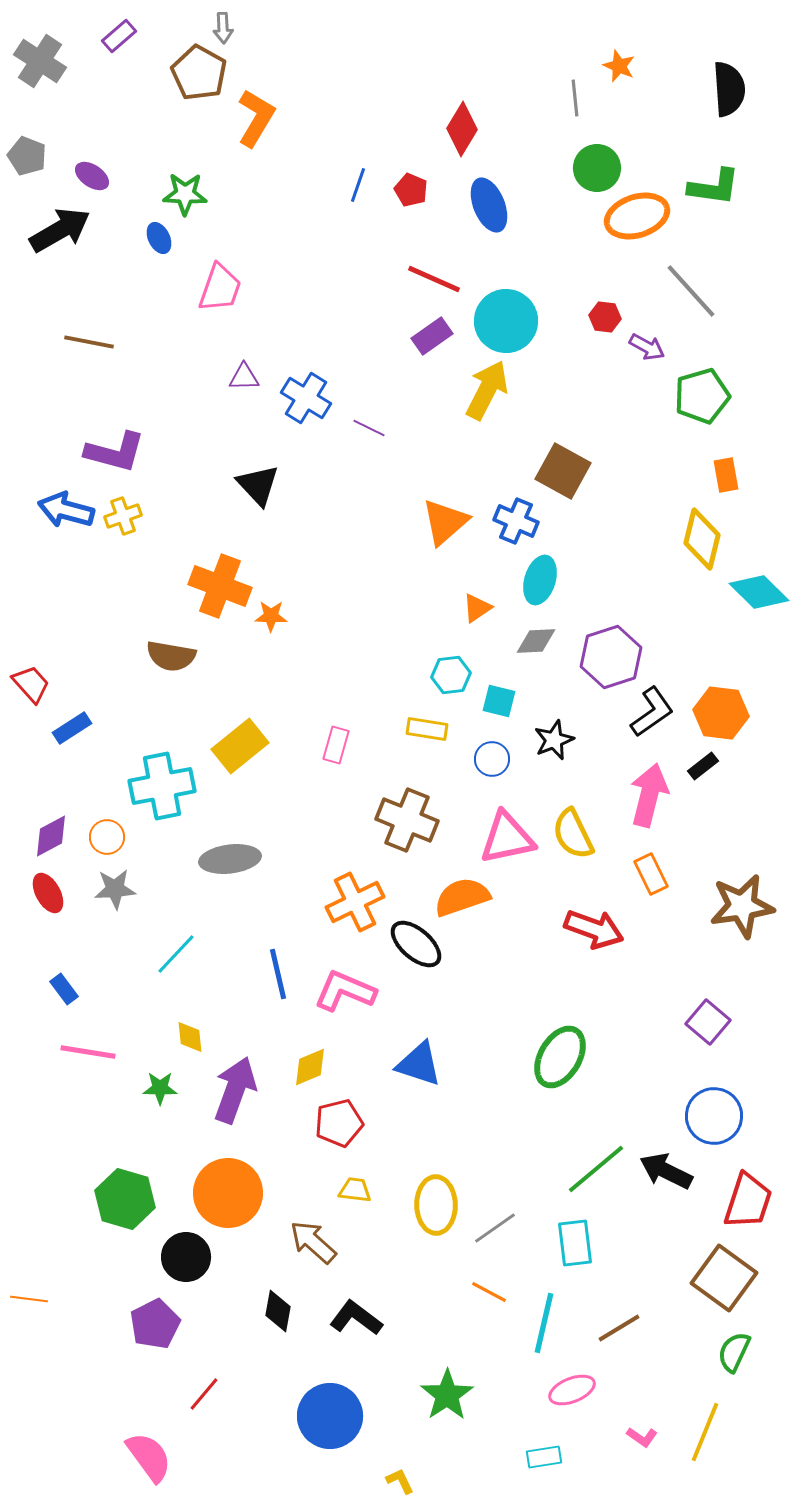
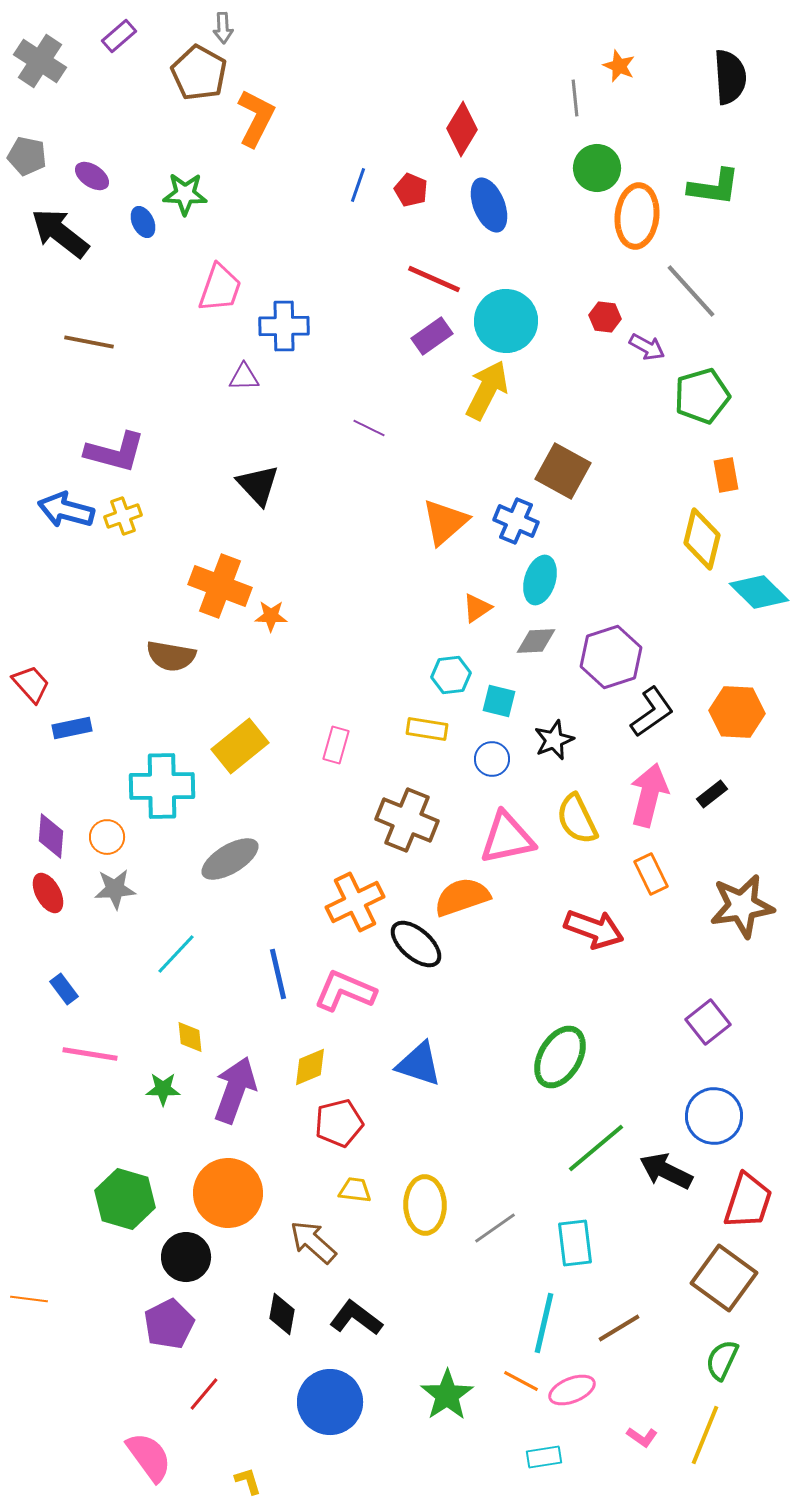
black semicircle at (729, 89): moved 1 px right, 12 px up
orange L-shape at (256, 118): rotated 4 degrees counterclockwise
gray pentagon at (27, 156): rotated 9 degrees counterclockwise
orange ellipse at (637, 216): rotated 66 degrees counterclockwise
black arrow at (60, 230): moved 3 px down; rotated 112 degrees counterclockwise
blue ellipse at (159, 238): moved 16 px left, 16 px up
blue cross at (306, 398): moved 22 px left, 72 px up; rotated 33 degrees counterclockwise
orange hexagon at (721, 713): moved 16 px right, 1 px up; rotated 4 degrees counterclockwise
blue rectangle at (72, 728): rotated 21 degrees clockwise
black rectangle at (703, 766): moved 9 px right, 28 px down
cyan cross at (162, 786): rotated 10 degrees clockwise
yellow semicircle at (573, 834): moved 4 px right, 15 px up
purple diamond at (51, 836): rotated 57 degrees counterclockwise
gray ellipse at (230, 859): rotated 24 degrees counterclockwise
purple square at (708, 1022): rotated 12 degrees clockwise
pink line at (88, 1052): moved 2 px right, 2 px down
green star at (160, 1088): moved 3 px right, 1 px down
green line at (596, 1169): moved 21 px up
yellow ellipse at (436, 1205): moved 11 px left
orange line at (489, 1292): moved 32 px right, 89 px down
black diamond at (278, 1311): moved 4 px right, 3 px down
purple pentagon at (155, 1324): moved 14 px right
green semicircle at (734, 1352): moved 12 px left, 8 px down
blue circle at (330, 1416): moved 14 px up
yellow line at (705, 1432): moved 3 px down
yellow L-shape at (400, 1481): moved 152 px left; rotated 8 degrees clockwise
